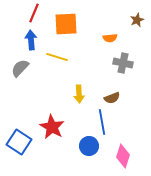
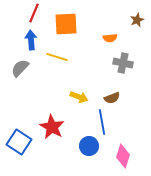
yellow arrow: moved 3 px down; rotated 66 degrees counterclockwise
